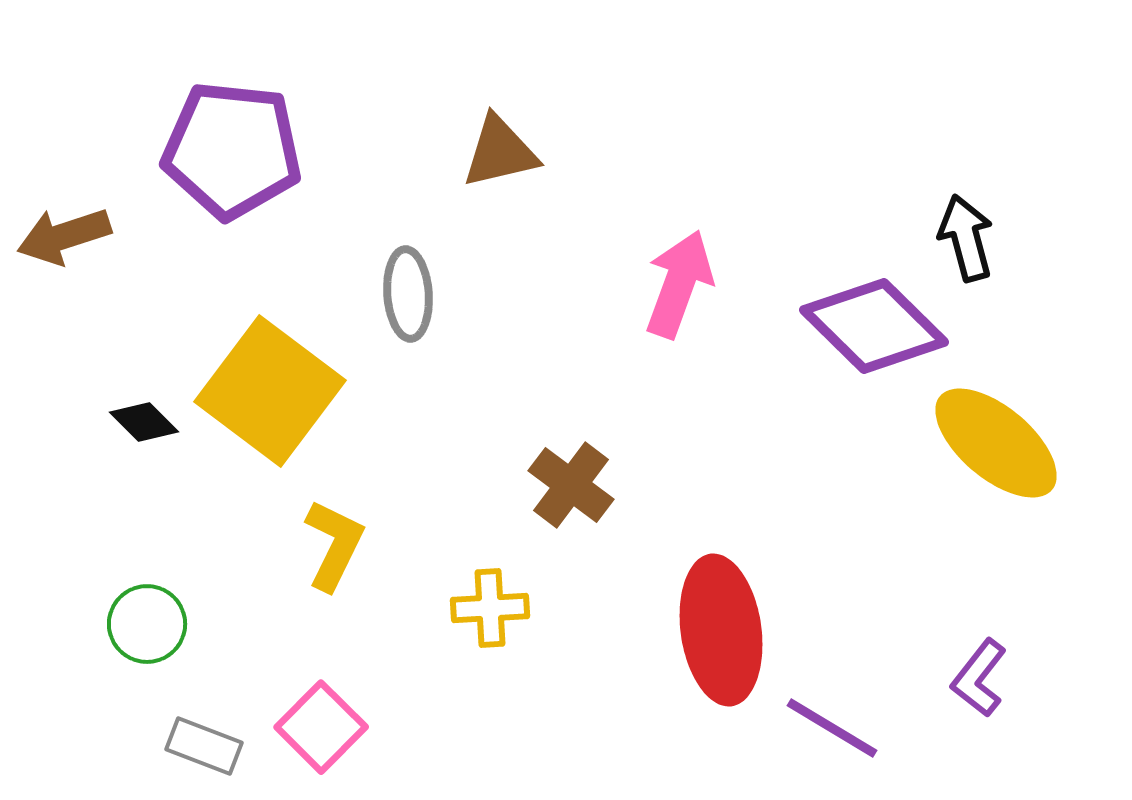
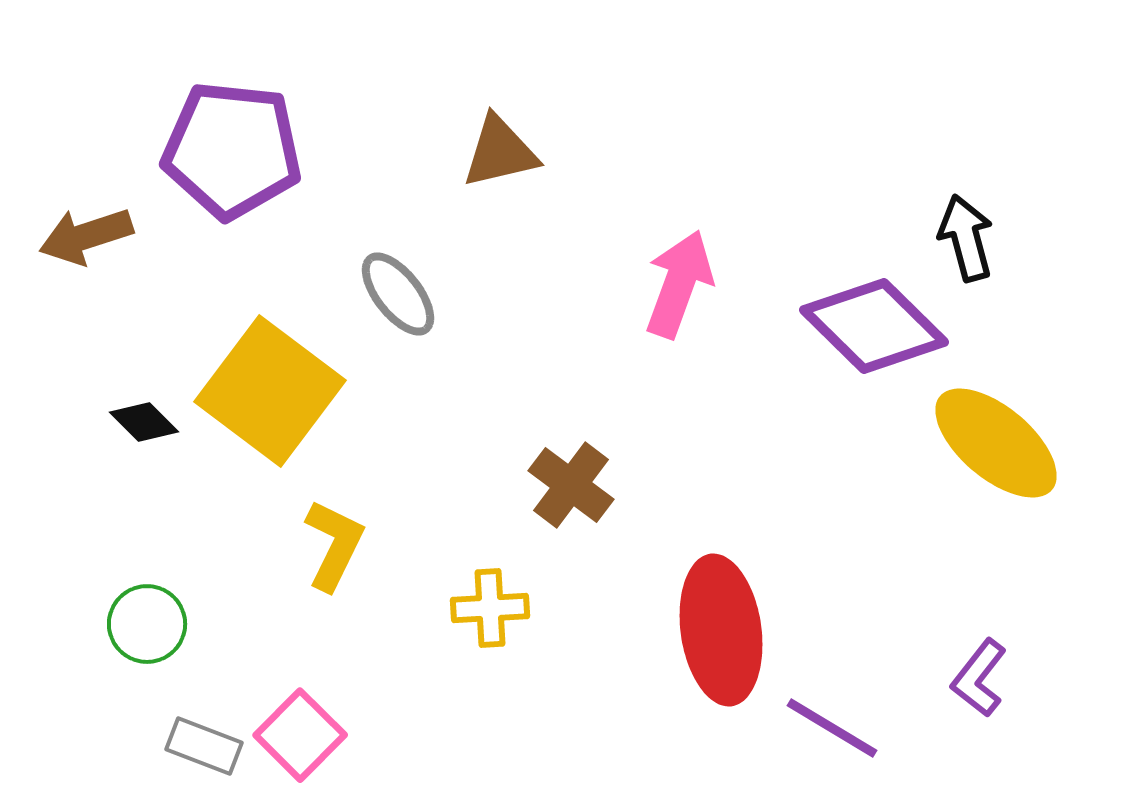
brown arrow: moved 22 px right
gray ellipse: moved 10 px left; rotated 34 degrees counterclockwise
pink square: moved 21 px left, 8 px down
